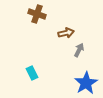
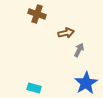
cyan rectangle: moved 2 px right, 15 px down; rotated 48 degrees counterclockwise
